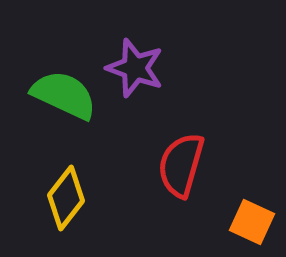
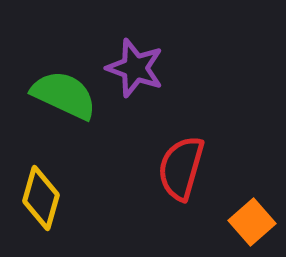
red semicircle: moved 3 px down
yellow diamond: moved 25 px left; rotated 22 degrees counterclockwise
orange square: rotated 24 degrees clockwise
